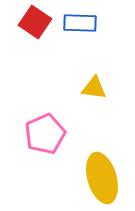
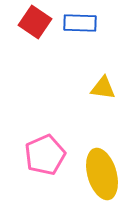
yellow triangle: moved 9 px right
pink pentagon: moved 21 px down
yellow ellipse: moved 4 px up
